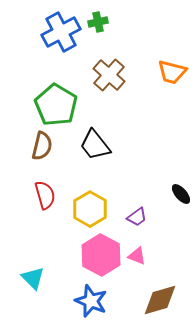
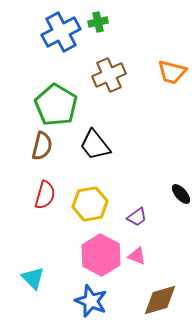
brown cross: rotated 24 degrees clockwise
red semicircle: rotated 32 degrees clockwise
yellow hexagon: moved 5 px up; rotated 20 degrees clockwise
